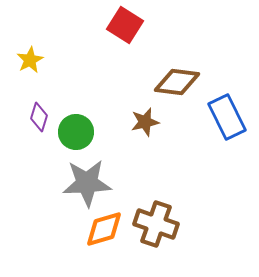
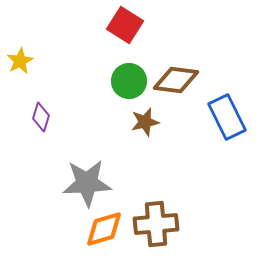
yellow star: moved 10 px left, 1 px down
brown diamond: moved 1 px left, 2 px up
purple diamond: moved 2 px right
green circle: moved 53 px right, 51 px up
brown cross: rotated 24 degrees counterclockwise
